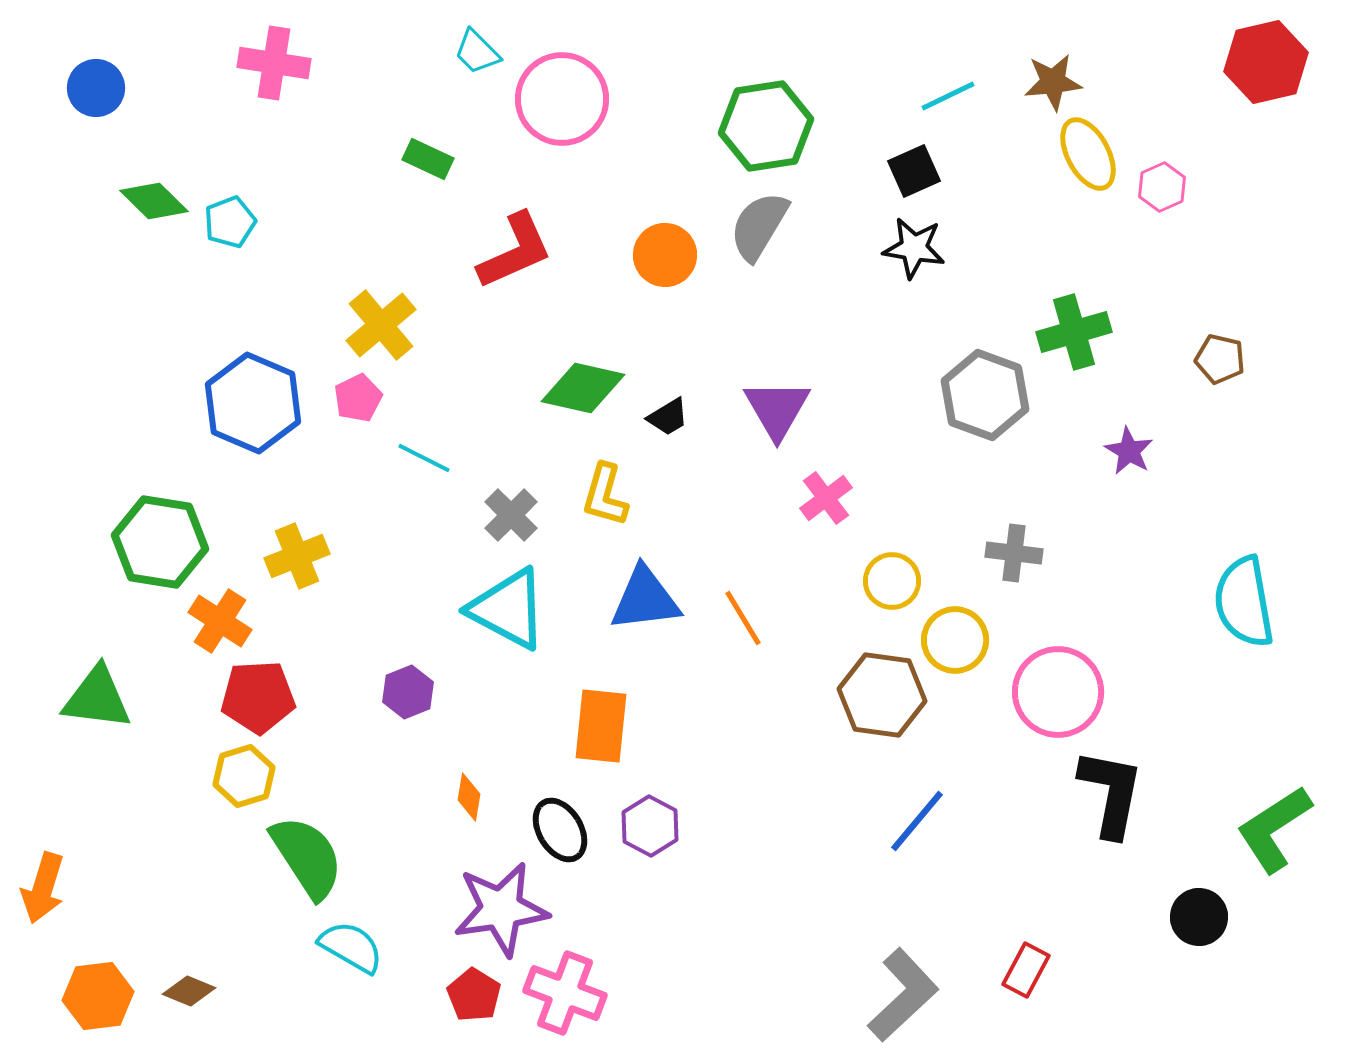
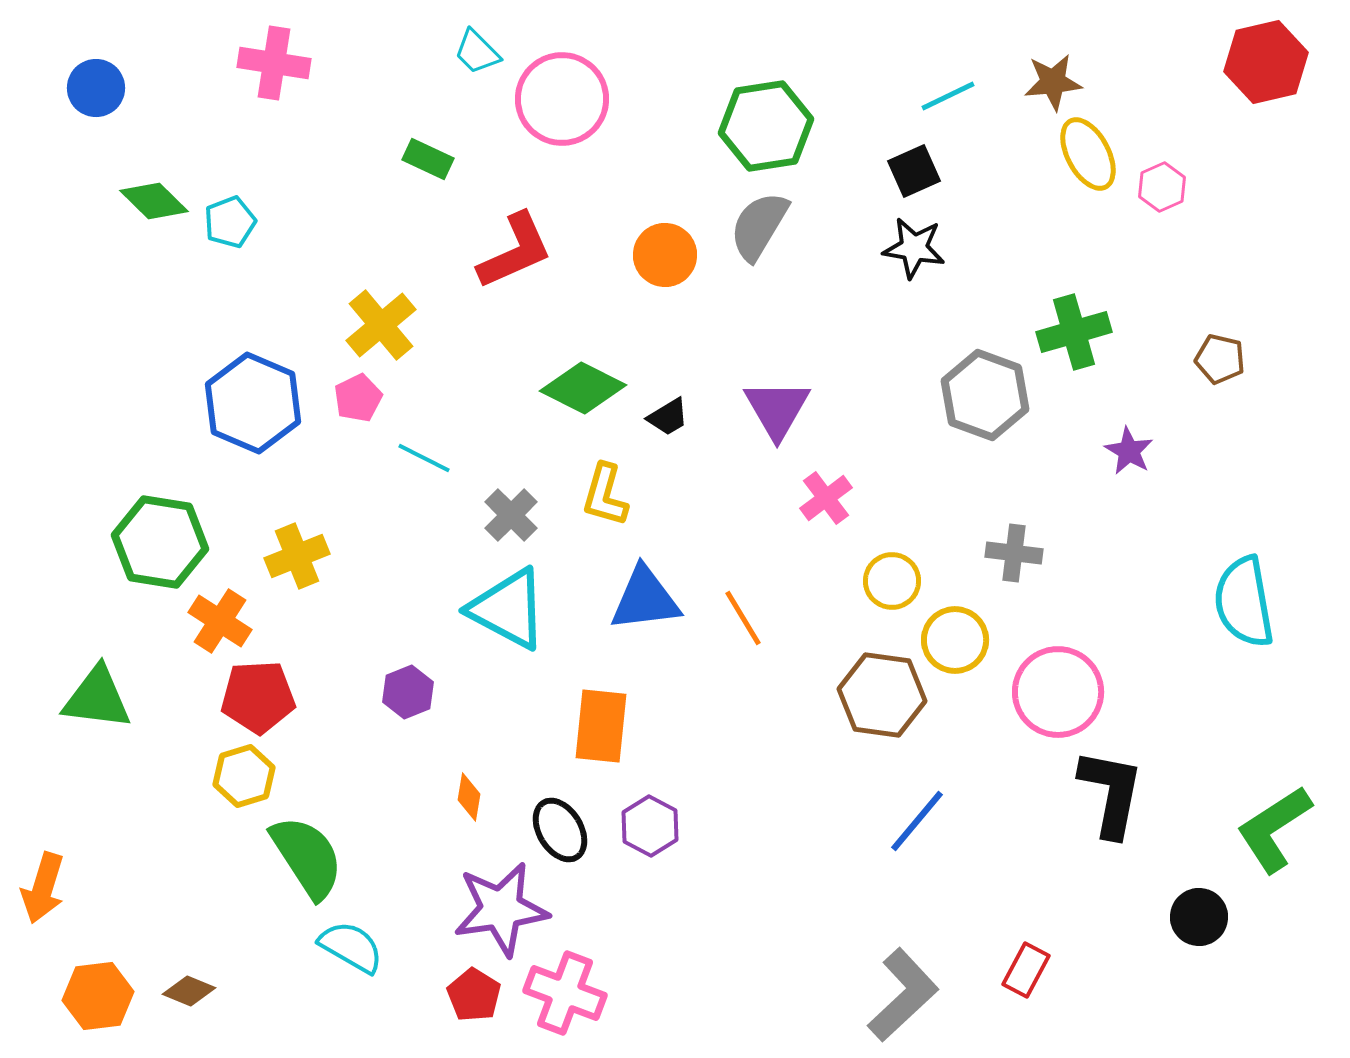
green diamond at (583, 388): rotated 14 degrees clockwise
